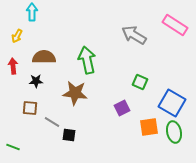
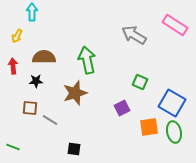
brown star: rotated 25 degrees counterclockwise
gray line: moved 2 px left, 2 px up
black square: moved 5 px right, 14 px down
